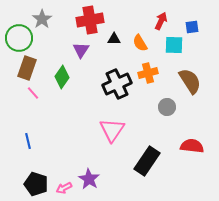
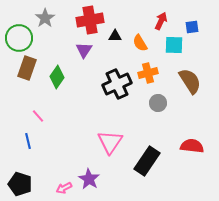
gray star: moved 3 px right, 1 px up
black triangle: moved 1 px right, 3 px up
purple triangle: moved 3 px right
green diamond: moved 5 px left
pink line: moved 5 px right, 23 px down
gray circle: moved 9 px left, 4 px up
pink triangle: moved 2 px left, 12 px down
black pentagon: moved 16 px left
